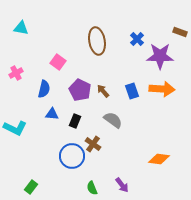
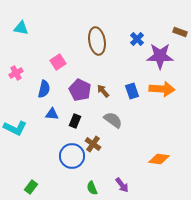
pink square: rotated 21 degrees clockwise
